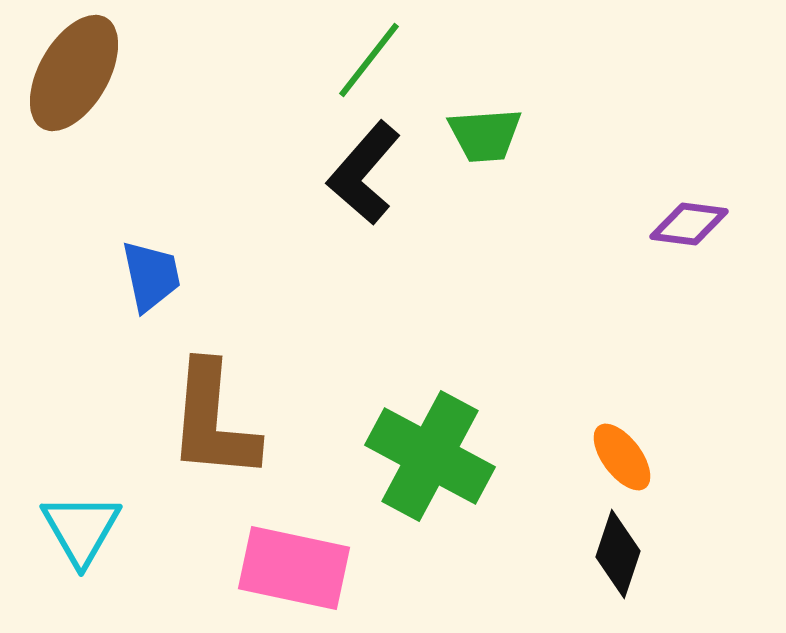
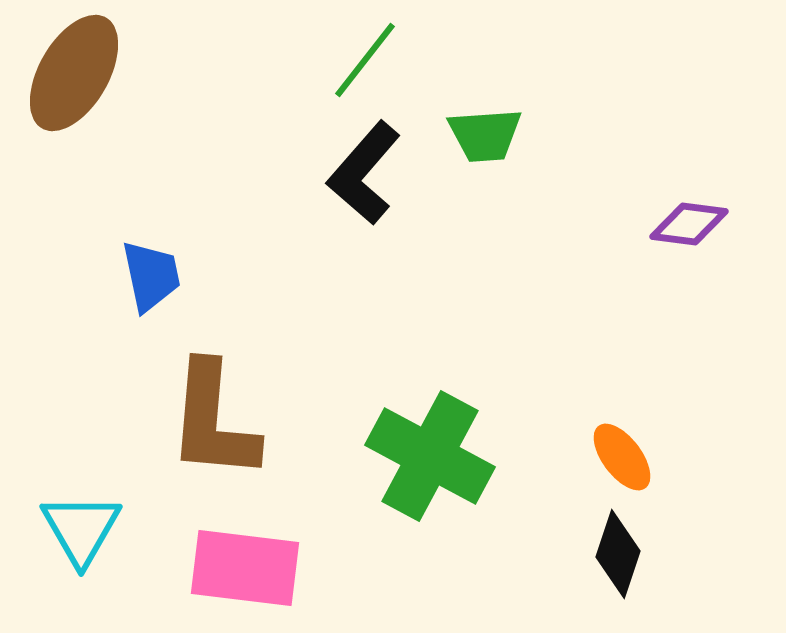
green line: moved 4 px left
pink rectangle: moved 49 px left; rotated 5 degrees counterclockwise
